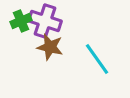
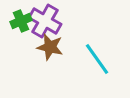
purple cross: rotated 12 degrees clockwise
